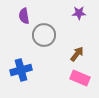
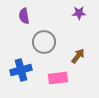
gray circle: moved 7 px down
brown arrow: moved 1 px right, 2 px down
pink rectangle: moved 22 px left; rotated 30 degrees counterclockwise
